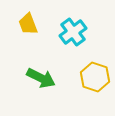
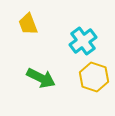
cyan cross: moved 10 px right, 9 px down
yellow hexagon: moved 1 px left
